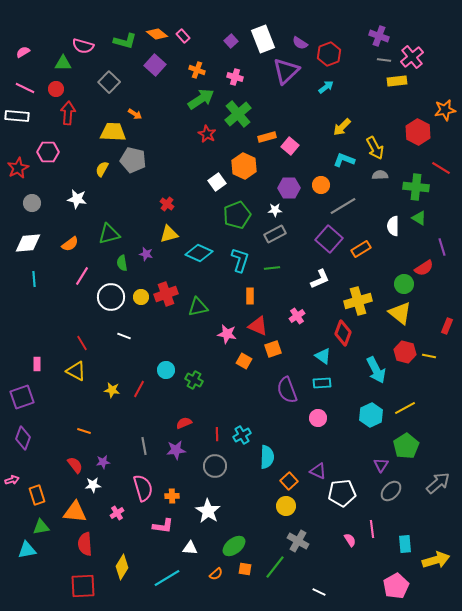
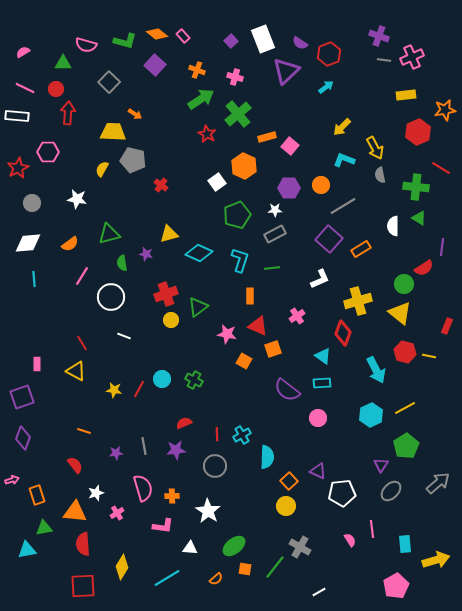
pink semicircle at (83, 46): moved 3 px right, 1 px up
pink cross at (412, 57): rotated 15 degrees clockwise
yellow rectangle at (397, 81): moved 9 px right, 14 px down
red hexagon at (418, 132): rotated 10 degrees clockwise
gray semicircle at (380, 175): rotated 98 degrees counterclockwise
red cross at (167, 204): moved 6 px left, 19 px up
purple line at (442, 247): rotated 24 degrees clockwise
yellow circle at (141, 297): moved 30 px right, 23 px down
green triangle at (198, 307): rotated 25 degrees counterclockwise
cyan circle at (166, 370): moved 4 px left, 9 px down
yellow star at (112, 390): moved 2 px right
purple semicircle at (287, 390): rotated 32 degrees counterclockwise
purple star at (103, 462): moved 13 px right, 9 px up
white star at (93, 485): moved 3 px right, 8 px down; rotated 14 degrees counterclockwise
green triangle at (41, 527): moved 3 px right, 1 px down
gray cross at (298, 541): moved 2 px right, 6 px down
red semicircle at (85, 544): moved 2 px left
orange semicircle at (216, 574): moved 5 px down
white line at (319, 592): rotated 56 degrees counterclockwise
